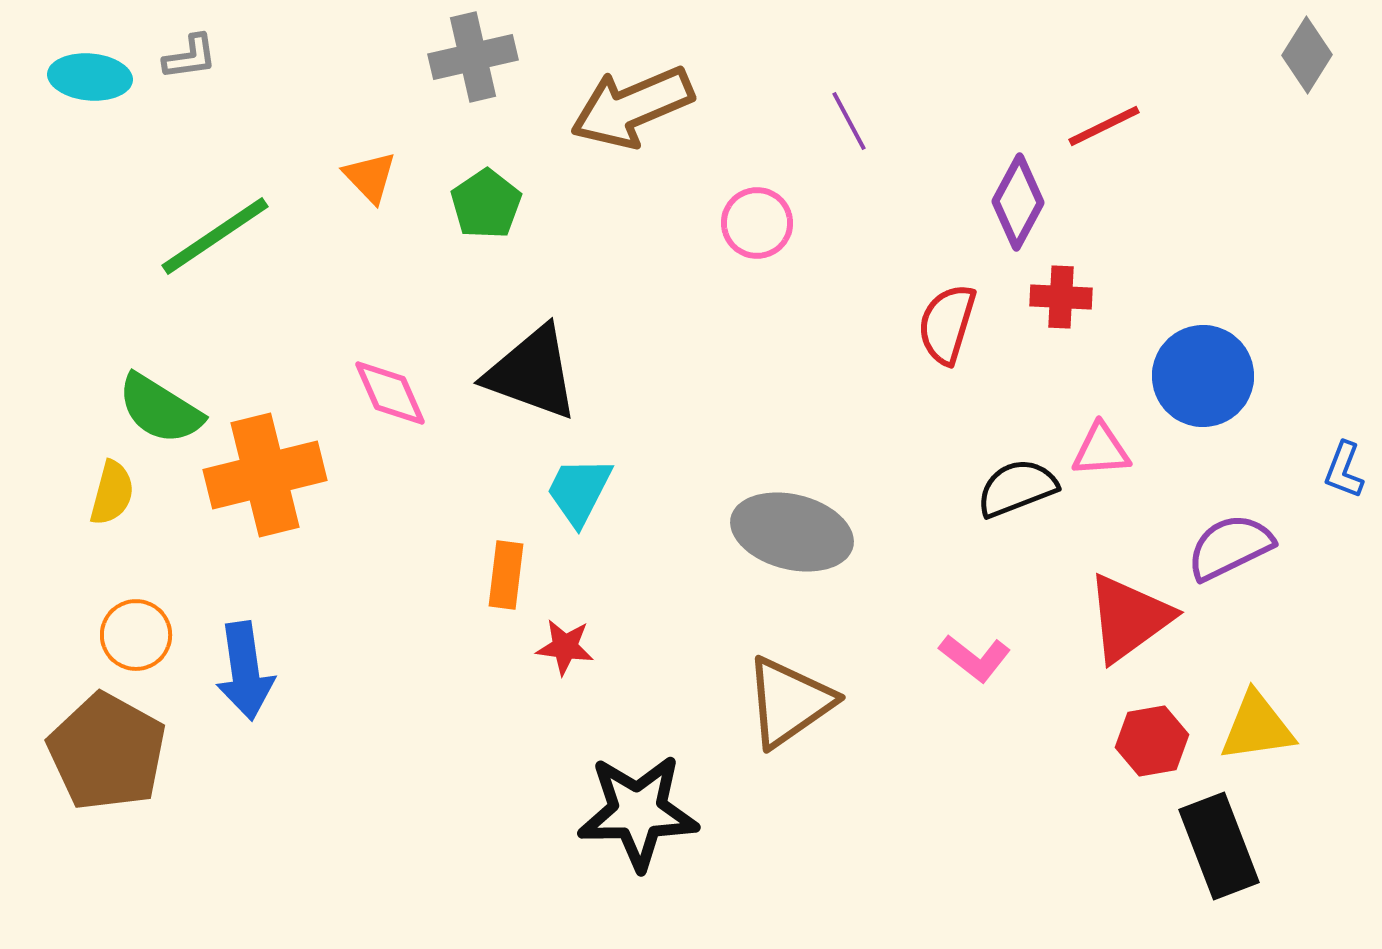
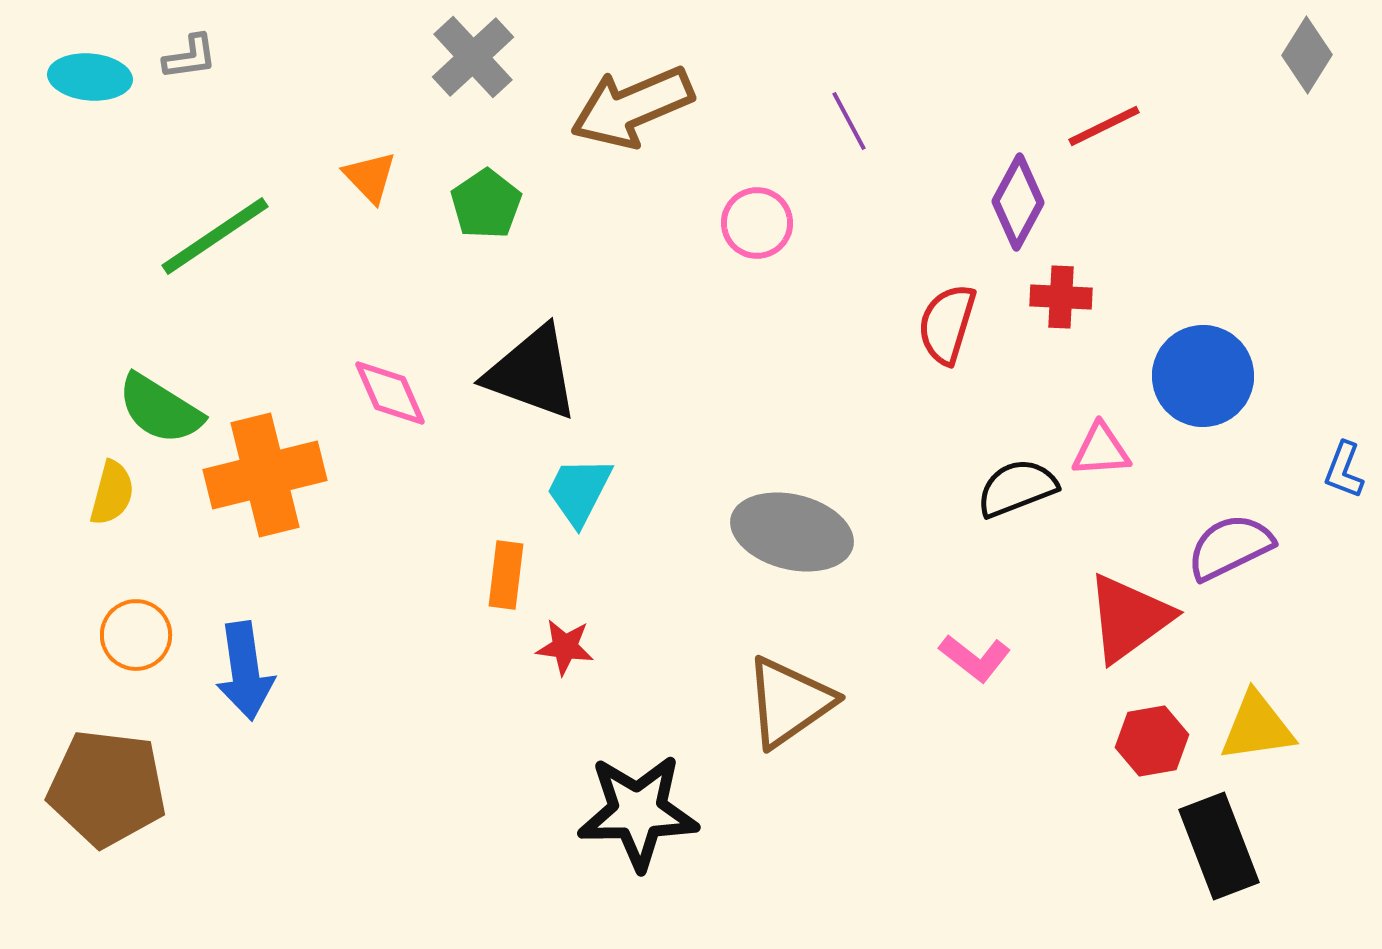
gray cross: rotated 30 degrees counterclockwise
brown pentagon: moved 36 px down; rotated 22 degrees counterclockwise
